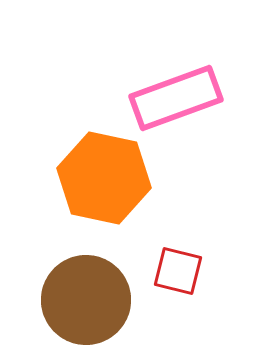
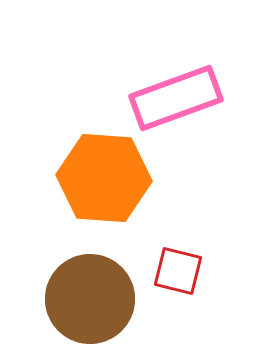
orange hexagon: rotated 8 degrees counterclockwise
brown circle: moved 4 px right, 1 px up
